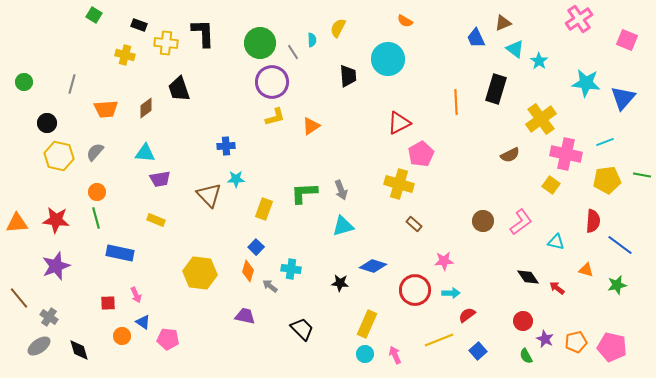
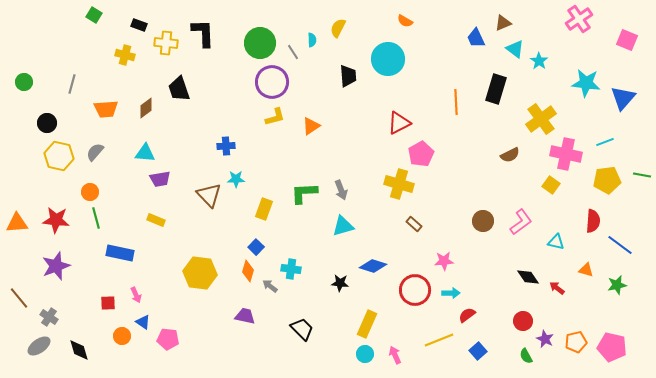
orange circle at (97, 192): moved 7 px left
